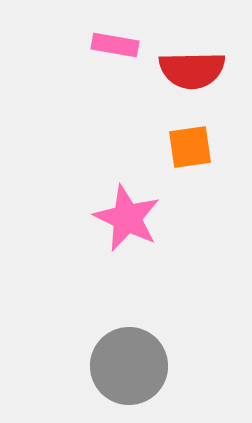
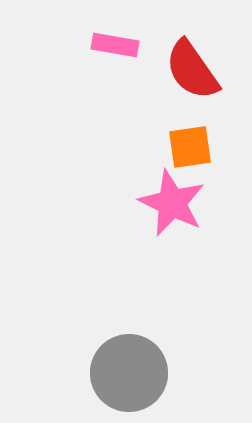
red semicircle: rotated 56 degrees clockwise
pink star: moved 45 px right, 15 px up
gray circle: moved 7 px down
